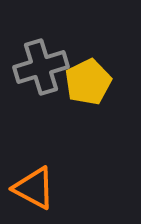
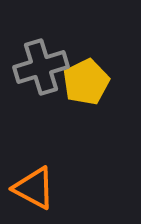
yellow pentagon: moved 2 px left
